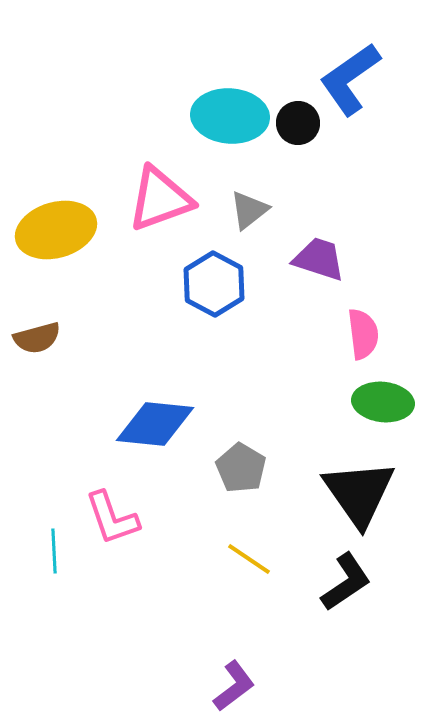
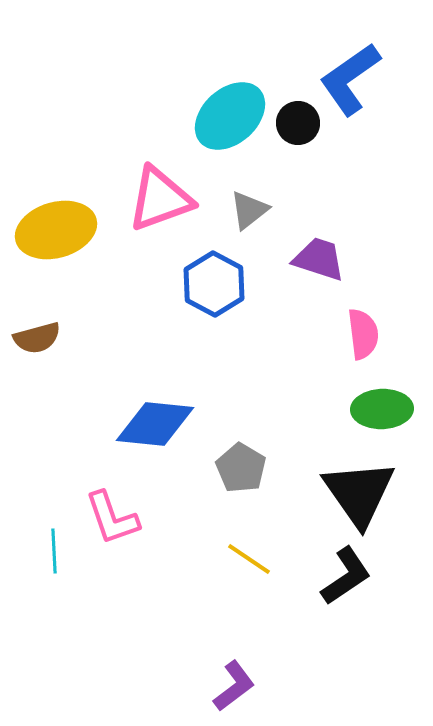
cyan ellipse: rotated 46 degrees counterclockwise
green ellipse: moved 1 px left, 7 px down; rotated 8 degrees counterclockwise
black L-shape: moved 6 px up
